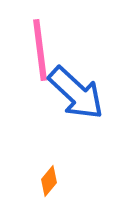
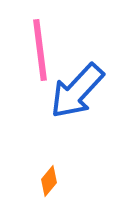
blue arrow: moved 1 px right, 2 px up; rotated 90 degrees clockwise
